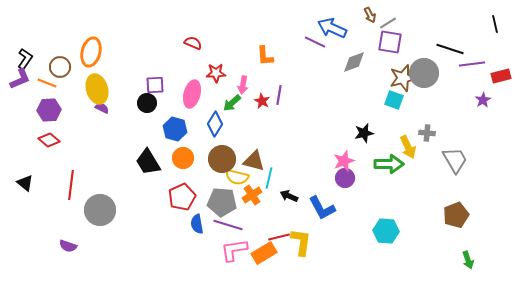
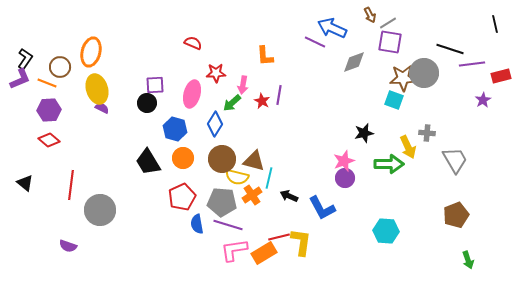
brown star at (403, 78): rotated 12 degrees clockwise
